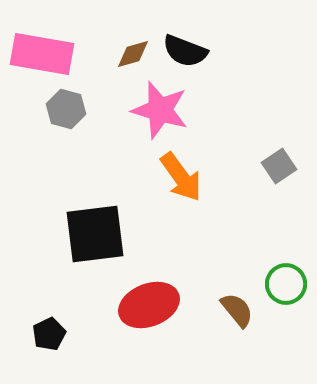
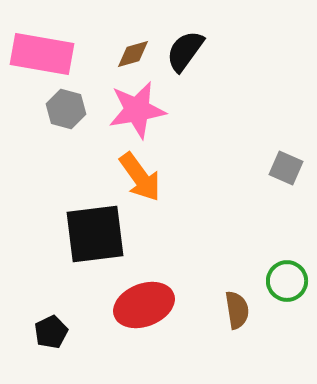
black semicircle: rotated 105 degrees clockwise
pink star: moved 23 px left; rotated 26 degrees counterclockwise
gray square: moved 7 px right, 2 px down; rotated 32 degrees counterclockwise
orange arrow: moved 41 px left
green circle: moved 1 px right, 3 px up
red ellipse: moved 5 px left
brown semicircle: rotated 30 degrees clockwise
black pentagon: moved 2 px right, 2 px up
